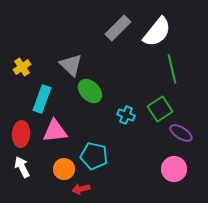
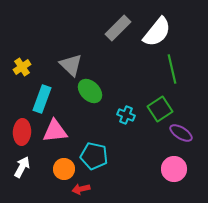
red ellipse: moved 1 px right, 2 px up
white arrow: rotated 55 degrees clockwise
